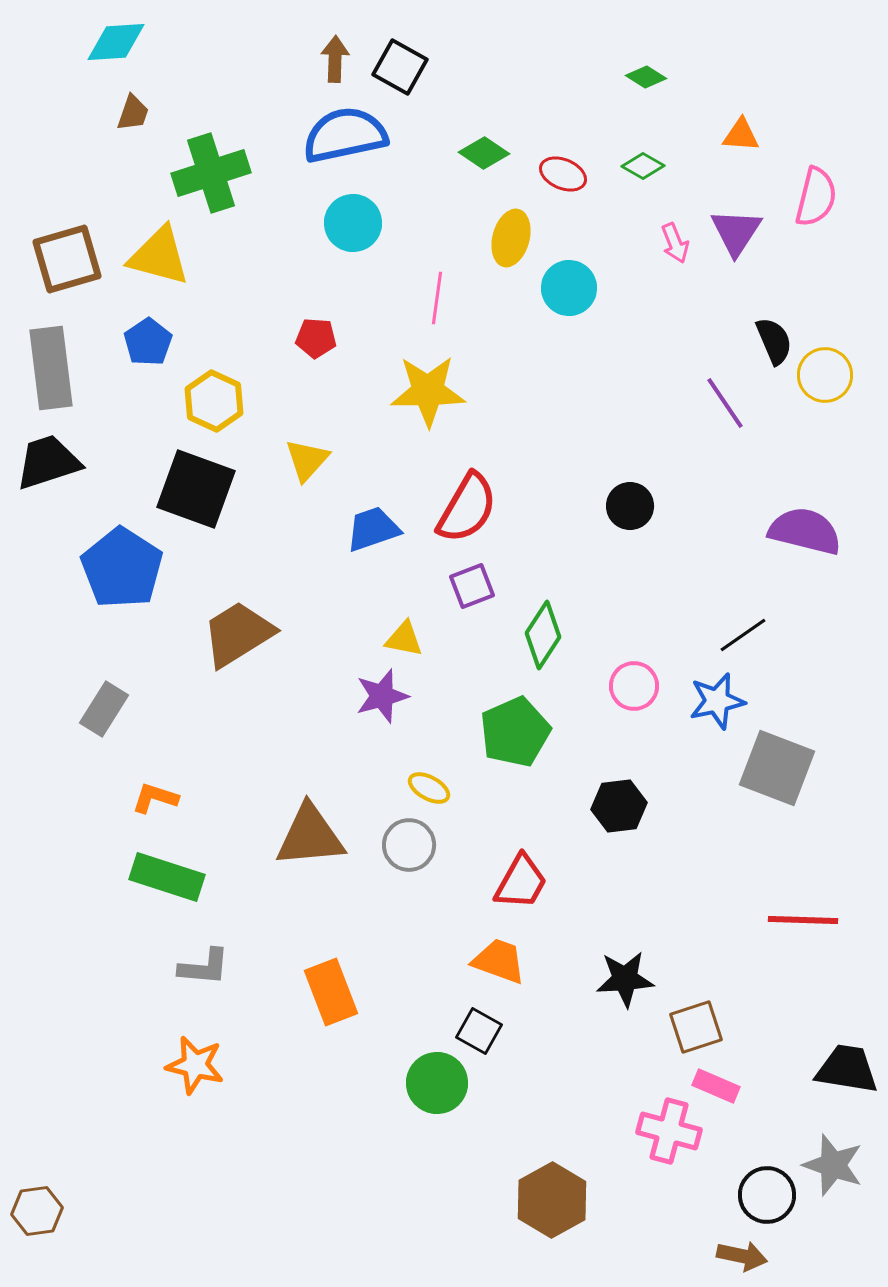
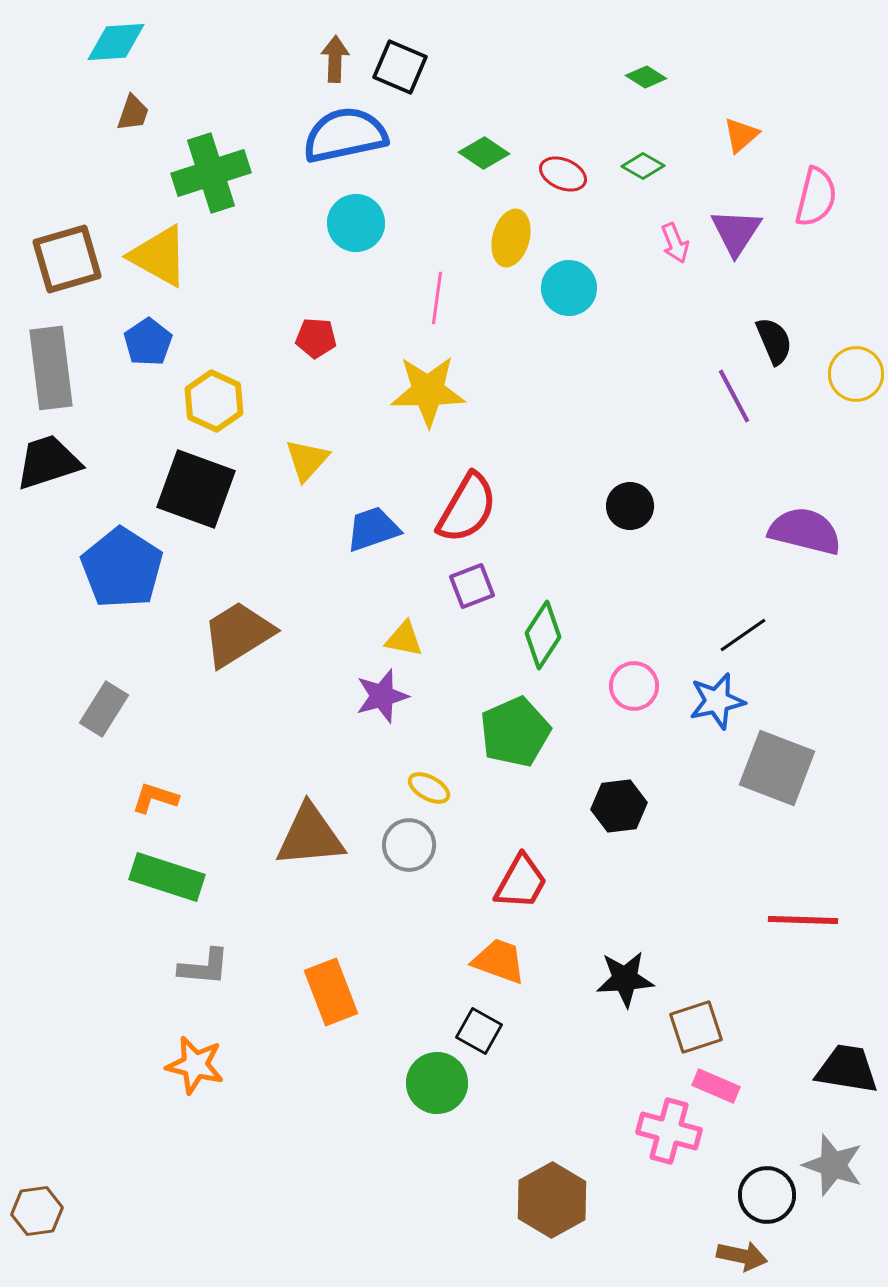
black square at (400, 67): rotated 6 degrees counterclockwise
orange triangle at (741, 135): rotated 45 degrees counterclockwise
cyan circle at (353, 223): moved 3 px right
yellow triangle at (159, 256): rotated 14 degrees clockwise
yellow circle at (825, 375): moved 31 px right, 1 px up
purple line at (725, 403): moved 9 px right, 7 px up; rotated 6 degrees clockwise
